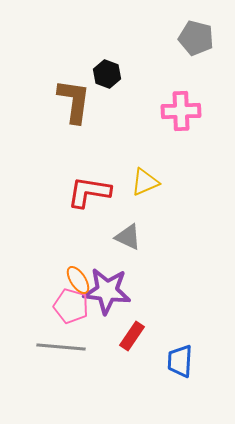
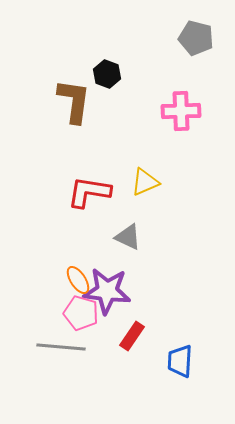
pink pentagon: moved 10 px right, 7 px down
